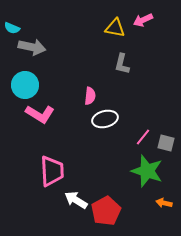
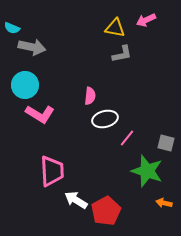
pink arrow: moved 3 px right
gray L-shape: moved 10 px up; rotated 115 degrees counterclockwise
pink line: moved 16 px left, 1 px down
